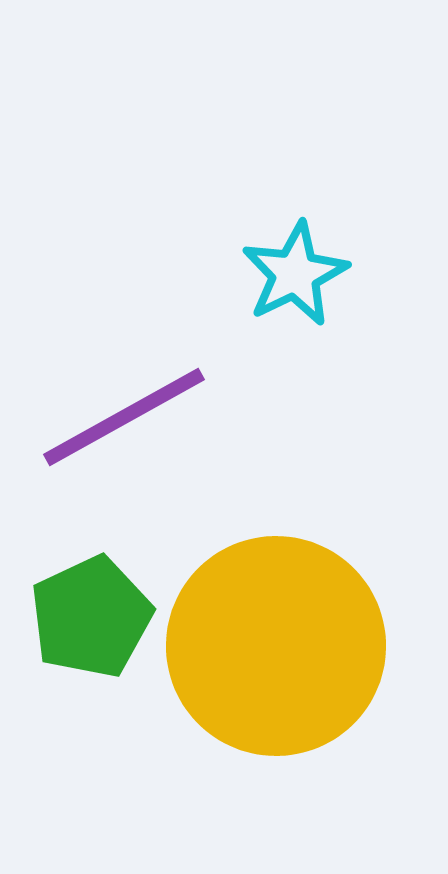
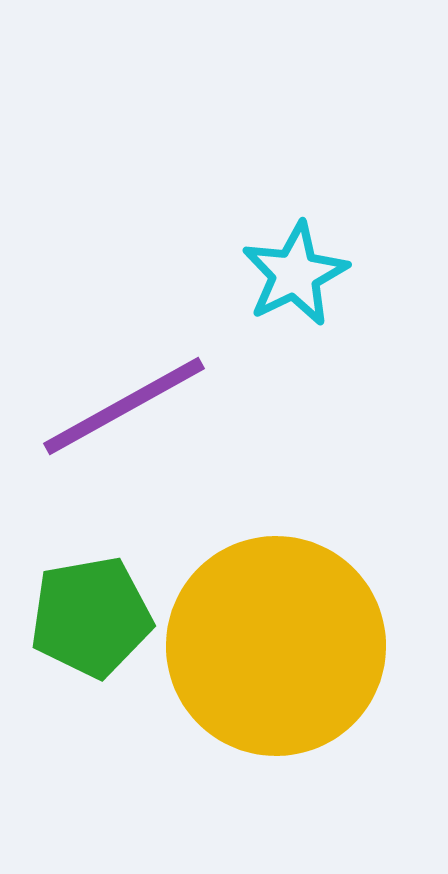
purple line: moved 11 px up
green pentagon: rotated 15 degrees clockwise
